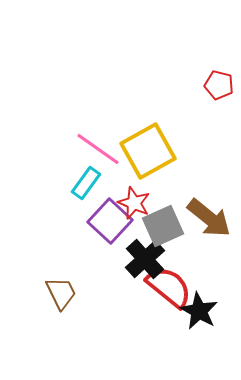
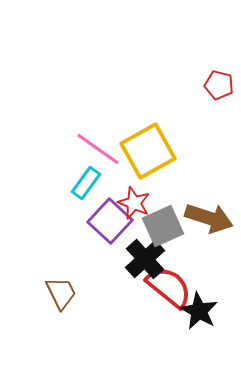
brown arrow: rotated 21 degrees counterclockwise
